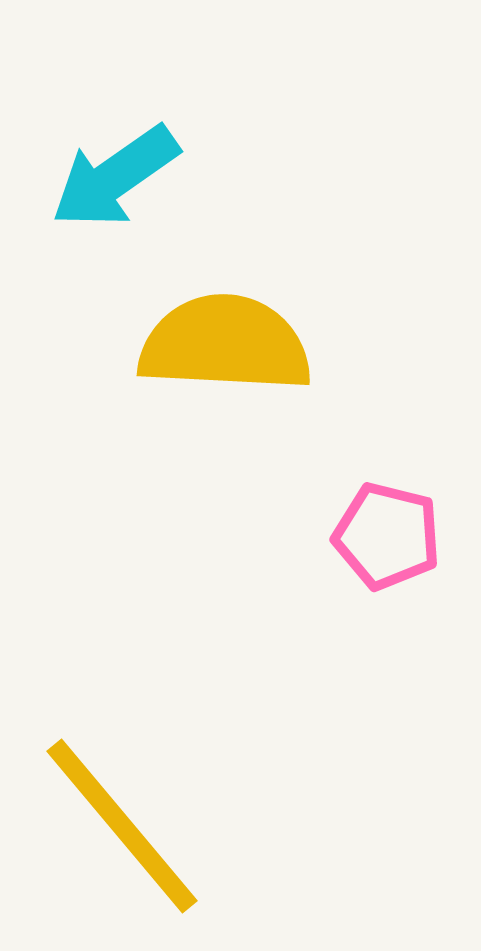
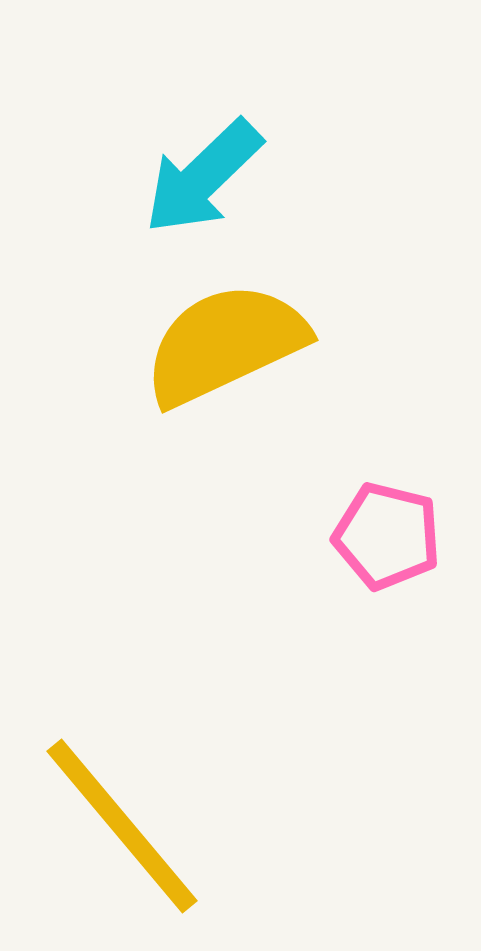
cyan arrow: moved 88 px right; rotated 9 degrees counterclockwise
yellow semicircle: rotated 28 degrees counterclockwise
